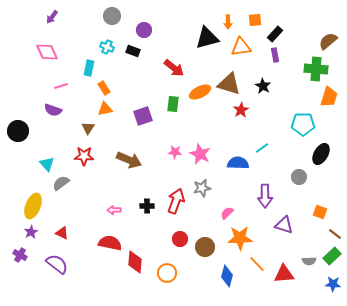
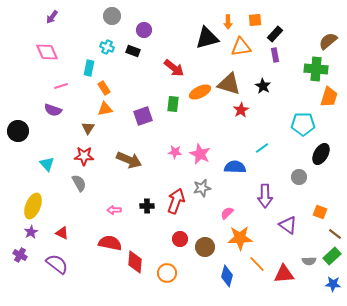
blue semicircle at (238, 163): moved 3 px left, 4 px down
gray semicircle at (61, 183): moved 18 px right; rotated 96 degrees clockwise
purple triangle at (284, 225): moved 4 px right; rotated 18 degrees clockwise
